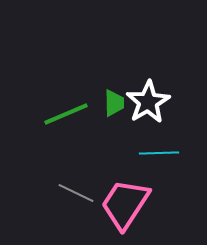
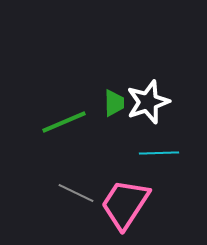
white star: rotated 12 degrees clockwise
green line: moved 2 px left, 8 px down
